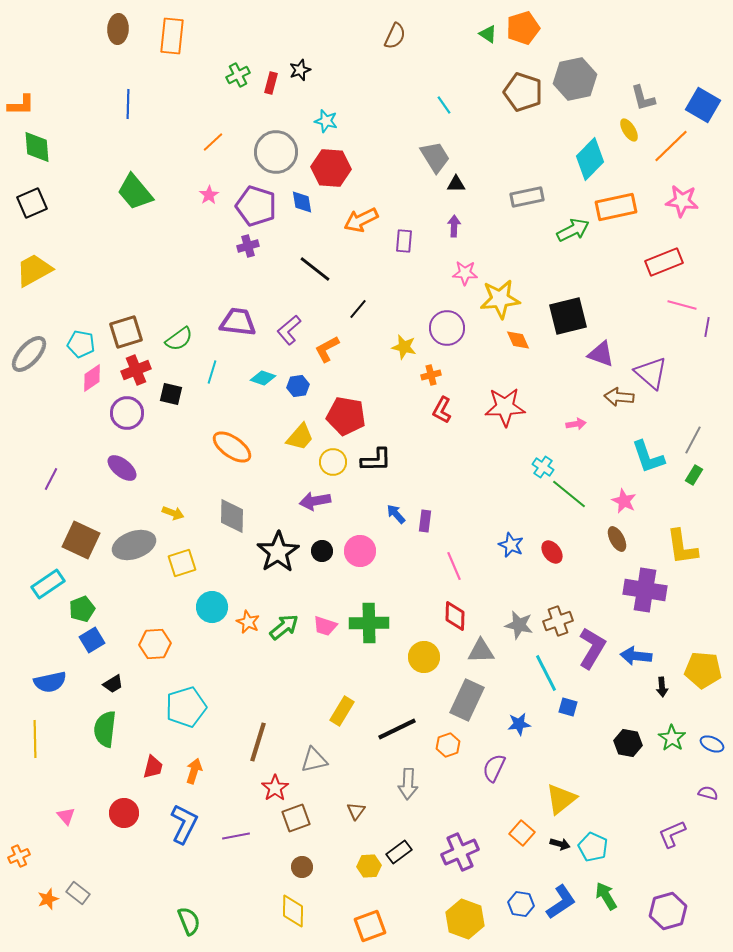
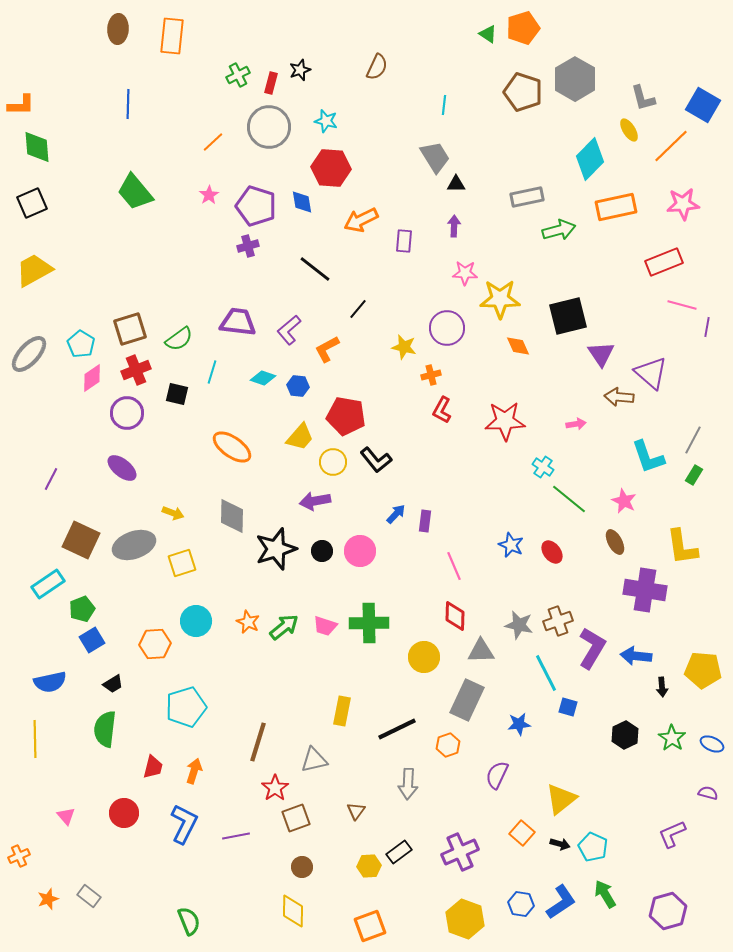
brown semicircle at (395, 36): moved 18 px left, 31 px down
gray hexagon at (575, 79): rotated 18 degrees counterclockwise
cyan line at (444, 105): rotated 42 degrees clockwise
gray circle at (276, 152): moved 7 px left, 25 px up
pink star at (682, 201): moved 1 px right, 3 px down; rotated 12 degrees counterclockwise
green arrow at (573, 230): moved 14 px left; rotated 12 degrees clockwise
yellow star at (500, 299): rotated 6 degrees clockwise
brown square at (126, 332): moved 4 px right, 3 px up
orange diamond at (518, 340): moved 6 px down
cyan pentagon at (81, 344): rotated 20 degrees clockwise
purple triangle at (601, 354): rotated 36 degrees clockwise
blue hexagon at (298, 386): rotated 15 degrees clockwise
black square at (171, 394): moved 6 px right
red star at (505, 407): moved 14 px down
black L-shape at (376, 460): rotated 52 degrees clockwise
green line at (569, 494): moved 5 px down
blue arrow at (396, 514): rotated 85 degrees clockwise
brown ellipse at (617, 539): moved 2 px left, 3 px down
black star at (278, 552): moved 2 px left, 3 px up; rotated 15 degrees clockwise
cyan circle at (212, 607): moved 16 px left, 14 px down
yellow rectangle at (342, 711): rotated 20 degrees counterclockwise
black hexagon at (628, 743): moved 3 px left, 8 px up; rotated 24 degrees clockwise
purple semicircle at (494, 768): moved 3 px right, 7 px down
gray rectangle at (78, 893): moved 11 px right, 3 px down
green arrow at (606, 896): moved 1 px left, 2 px up
